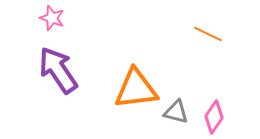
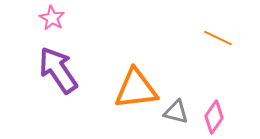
pink star: rotated 10 degrees clockwise
orange line: moved 10 px right, 4 px down
